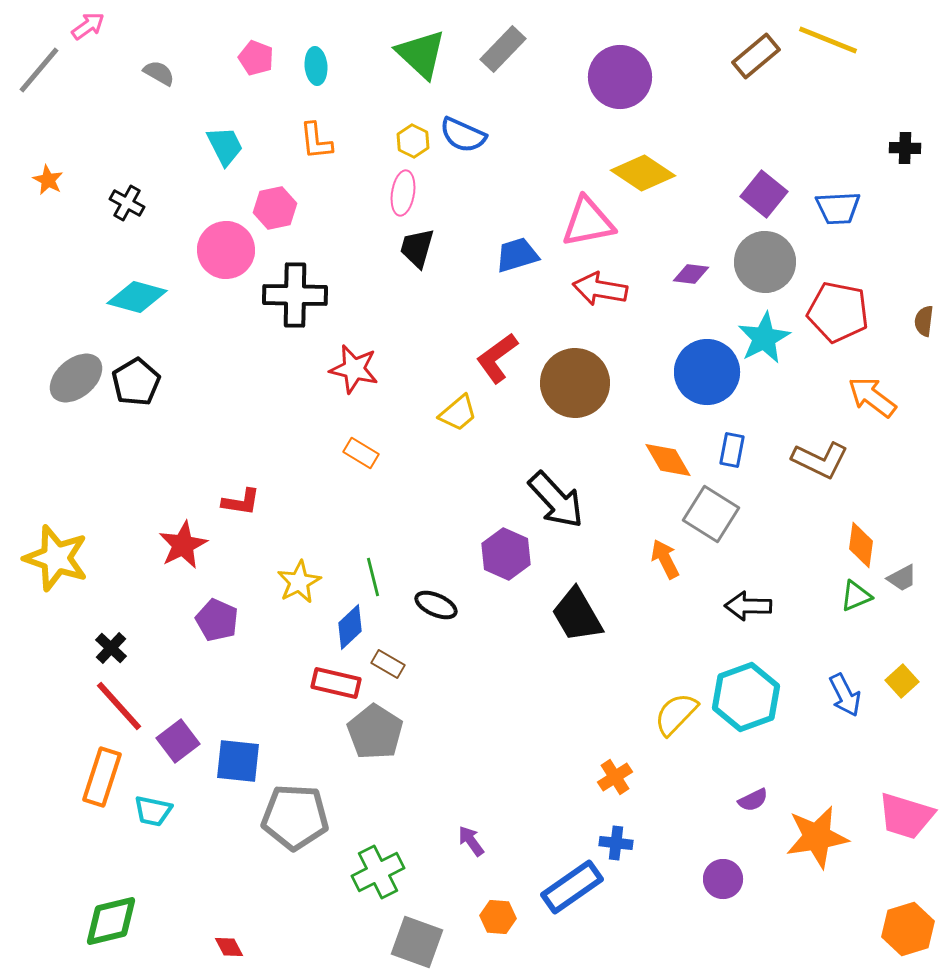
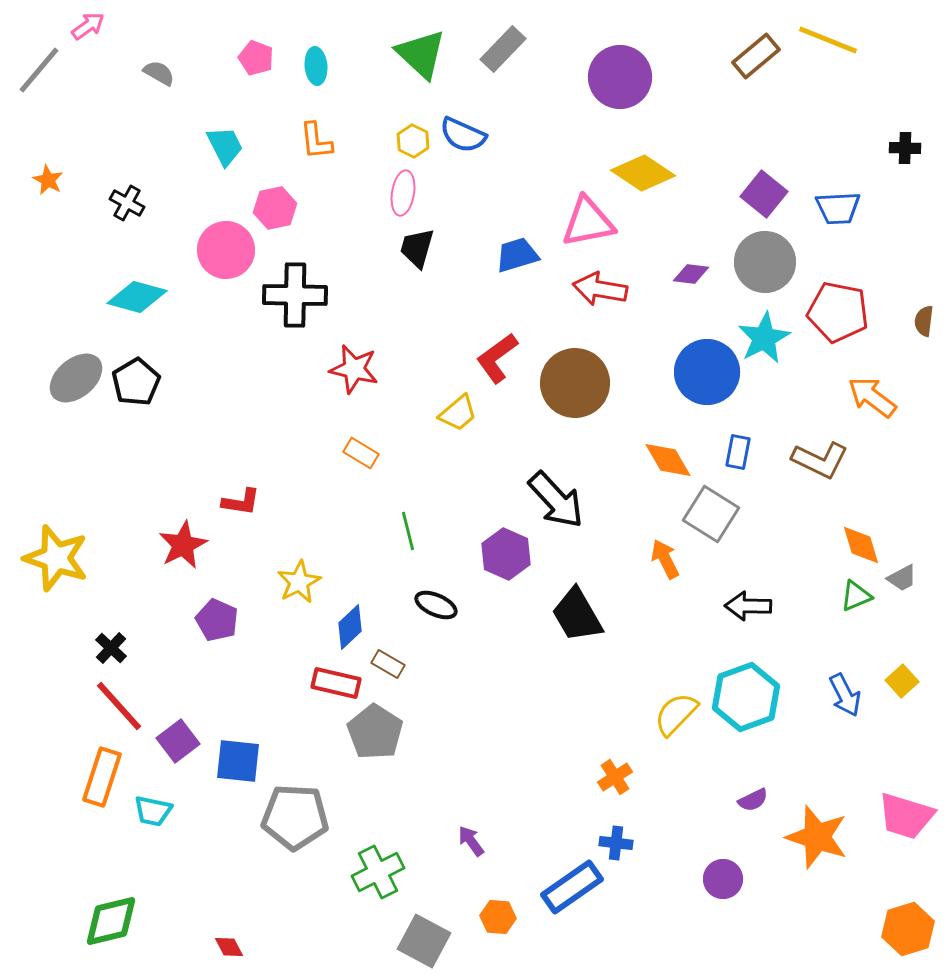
blue rectangle at (732, 450): moved 6 px right, 2 px down
orange diamond at (861, 545): rotated 24 degrees counterclockwise
green line at (373, 577): moved 35 px right, 46 px up
orange star at (817, 837): rotated 28 degrees clockwise
gray square at (417, 942): moved 7 px right, 1 px up; rotated 8 degrees clockwise
